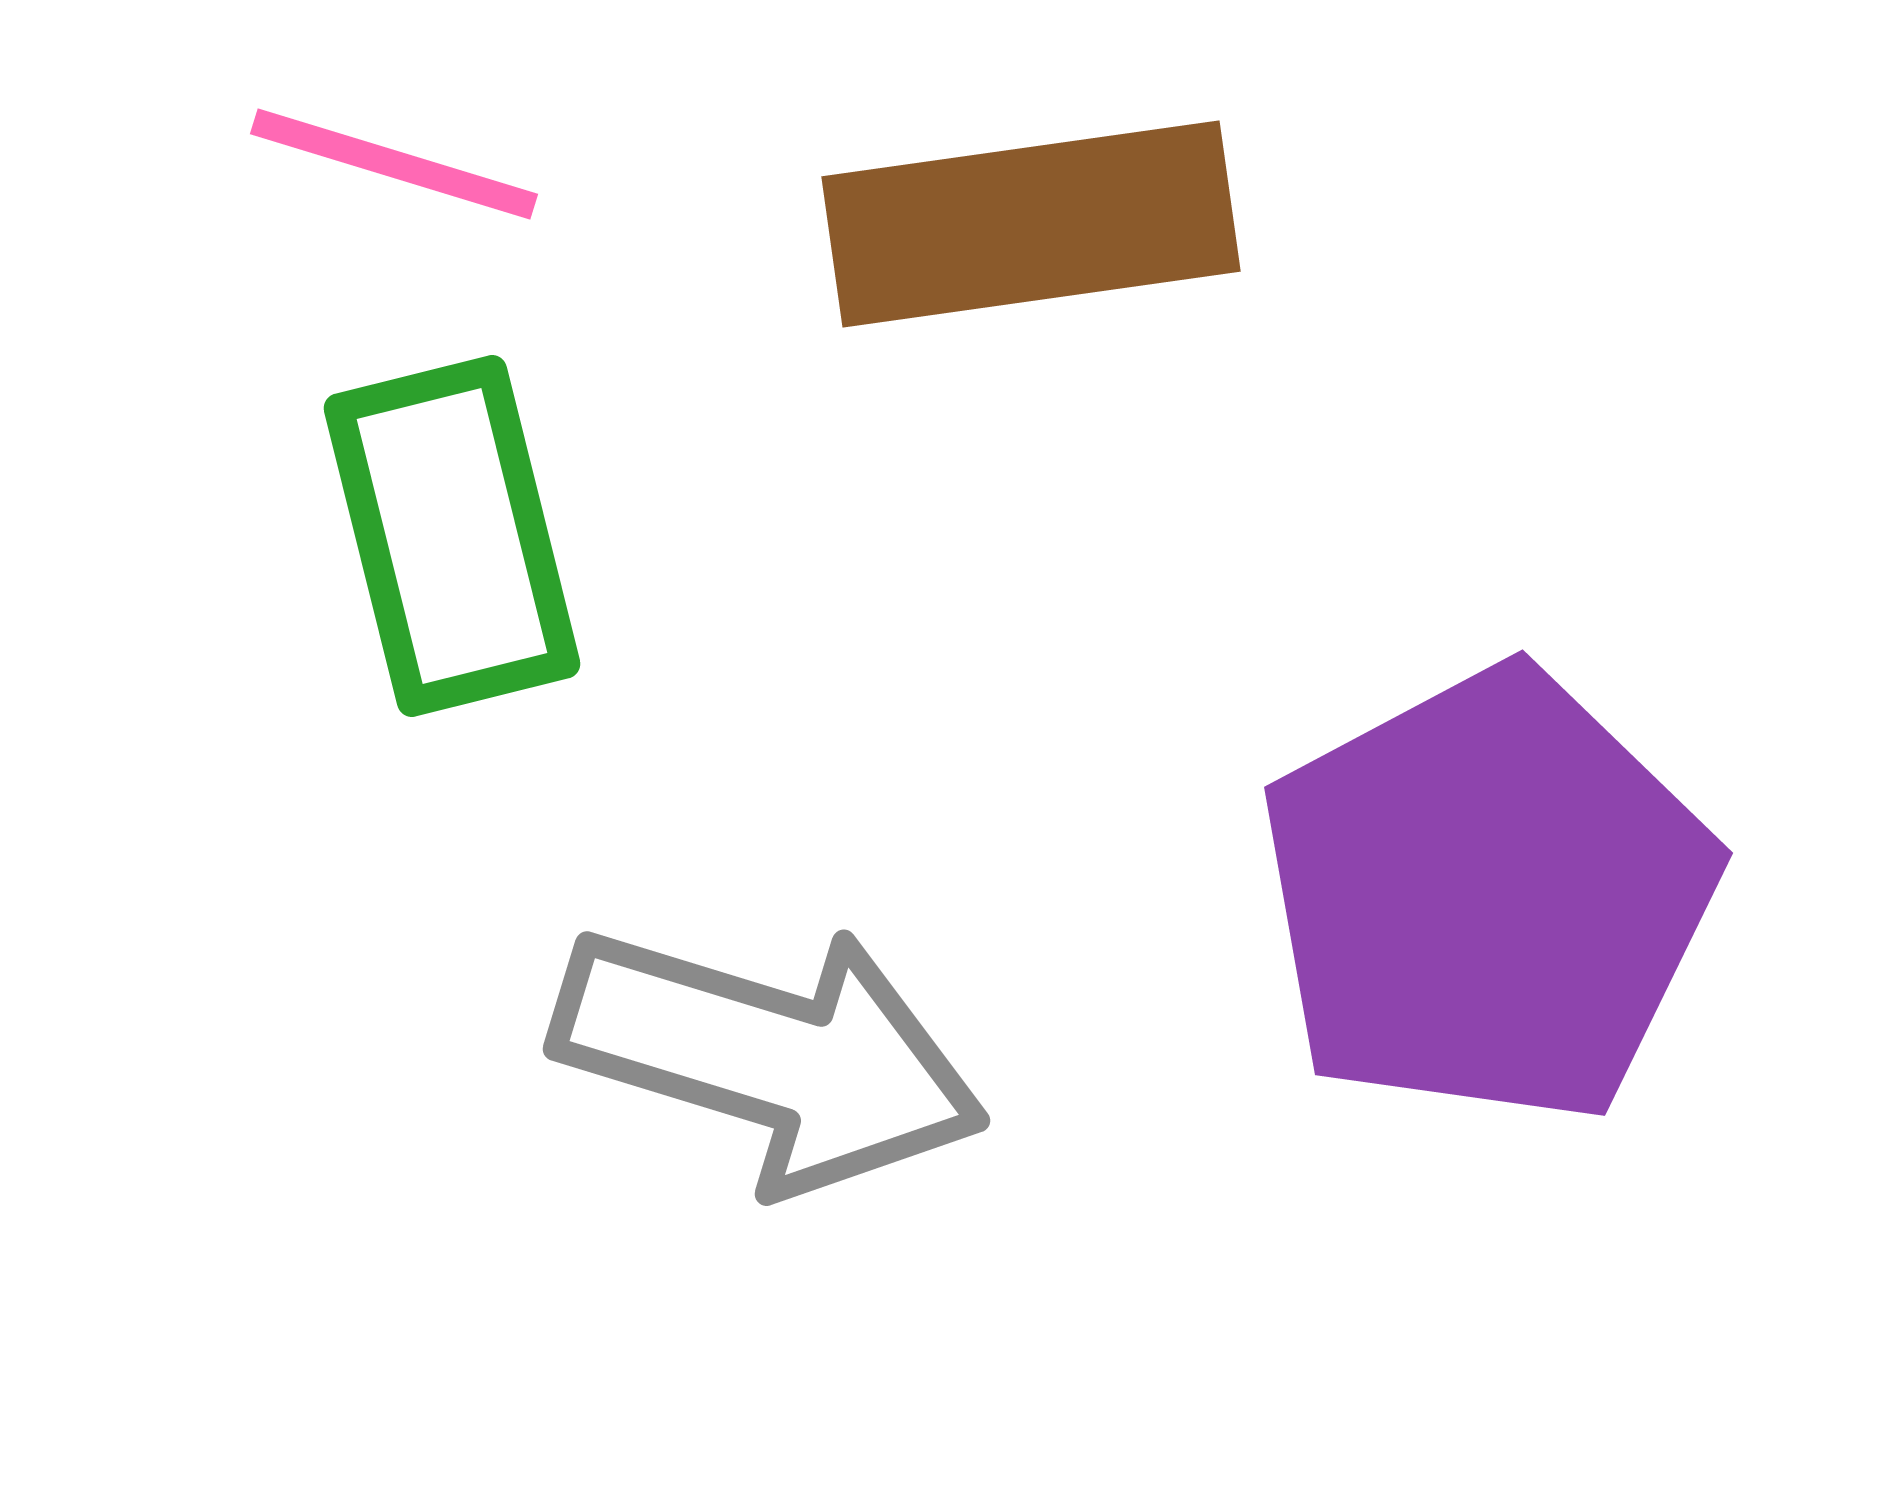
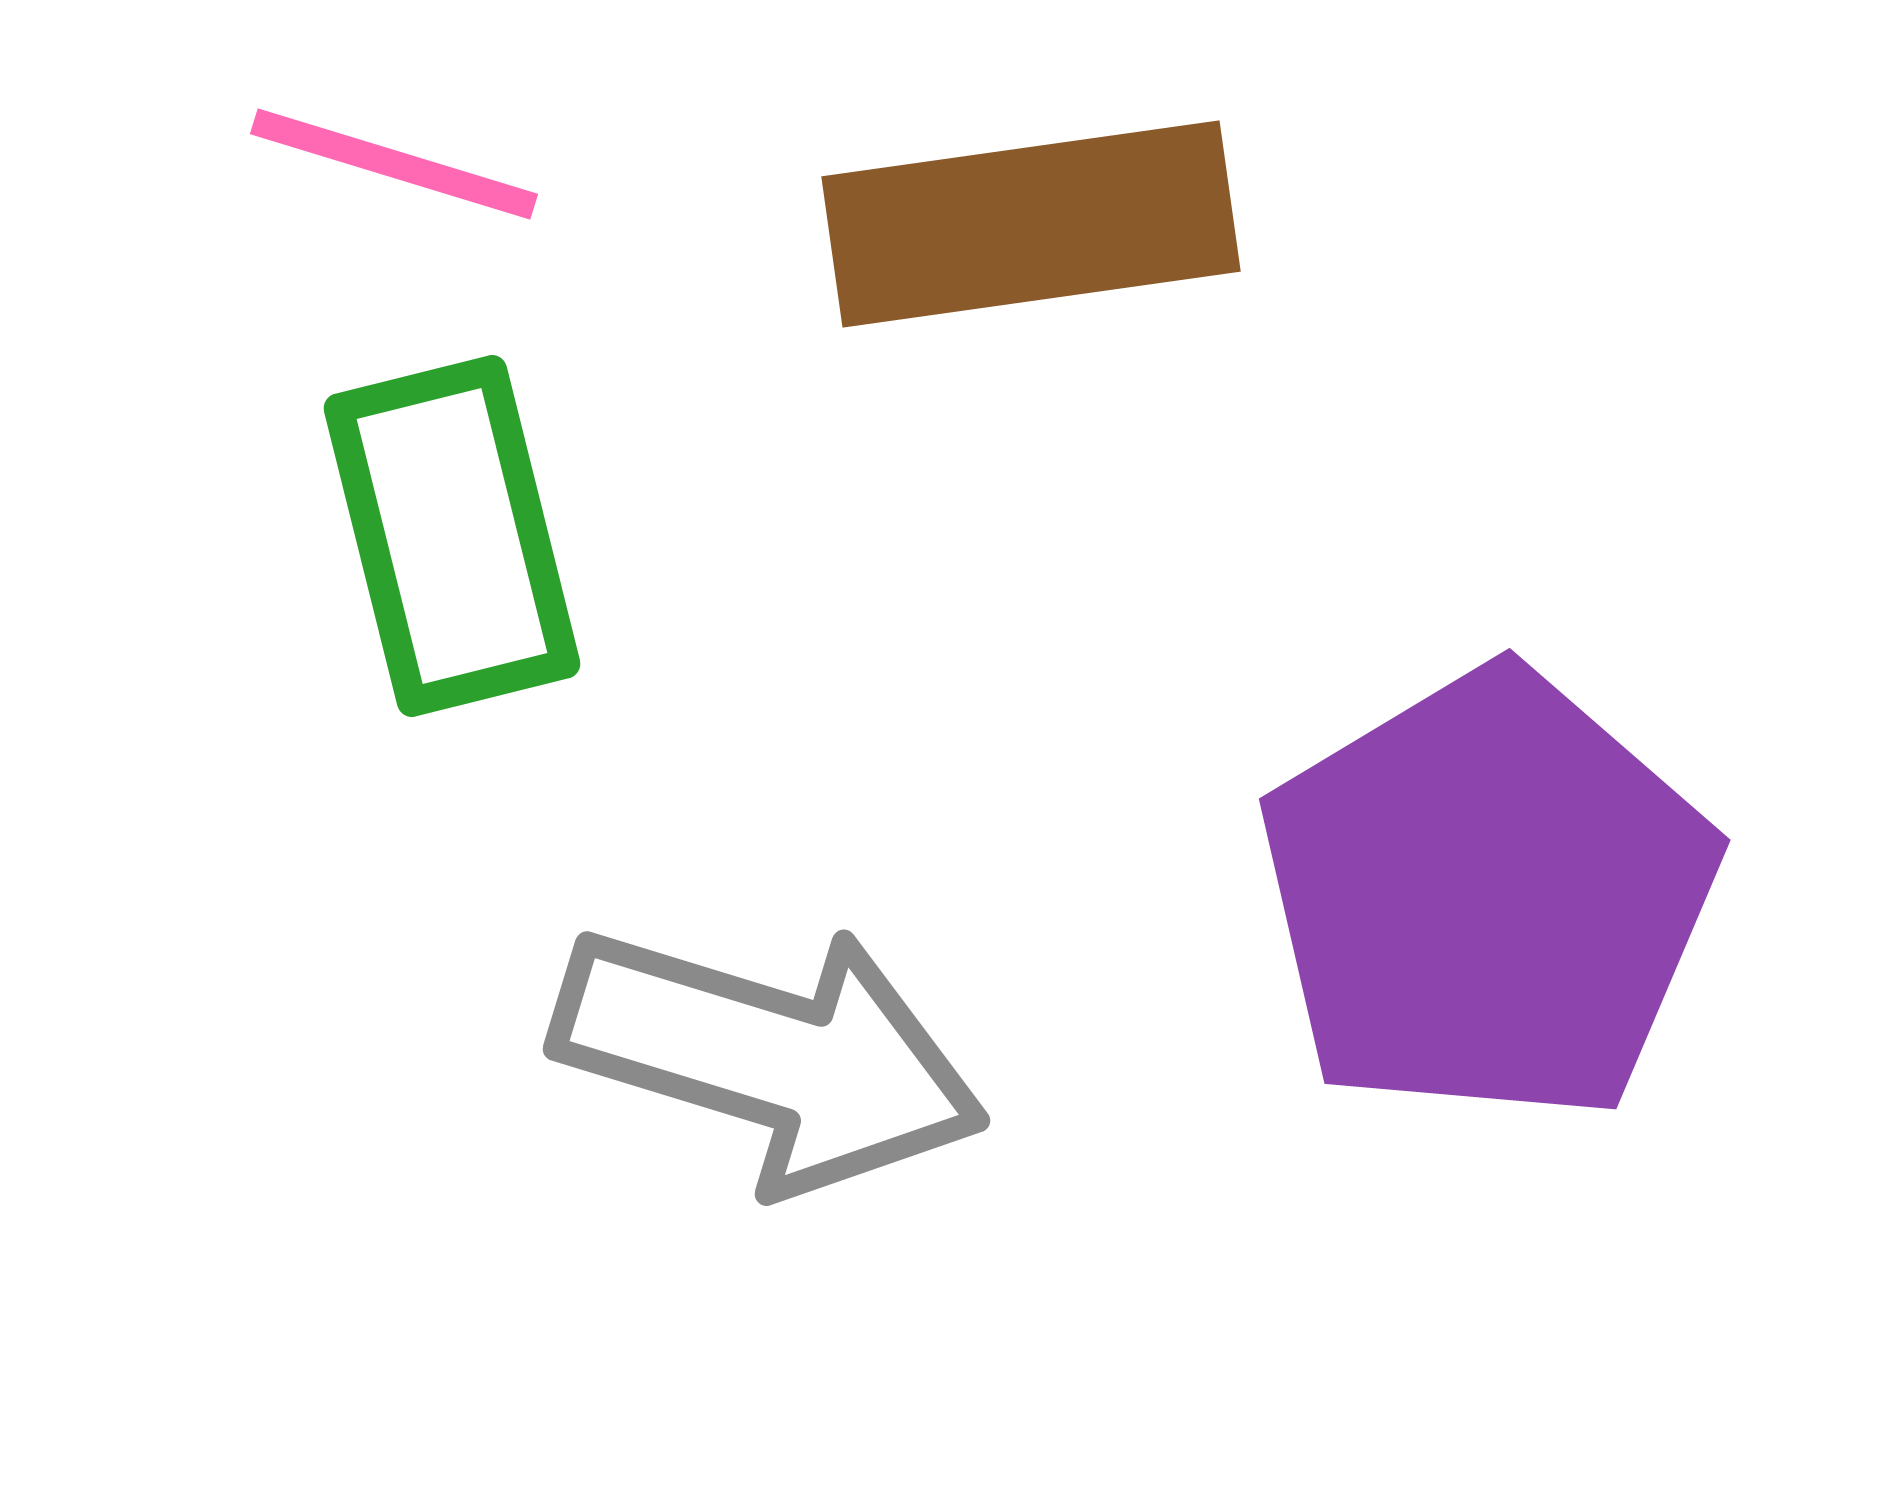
purple pentagon: rotated 3 degrees counterclockwise
